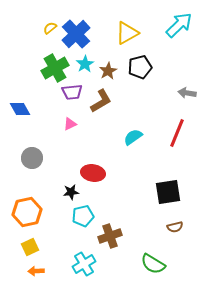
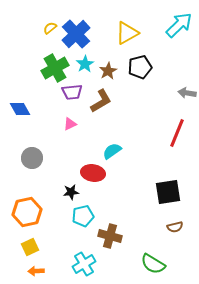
cyan semicircle: moved 21 px left, 14 px down
brown cross: rotated 35 degrees clockwise
